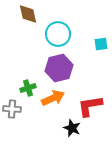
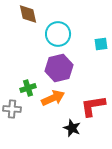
red L-shape: moved 3 px right
